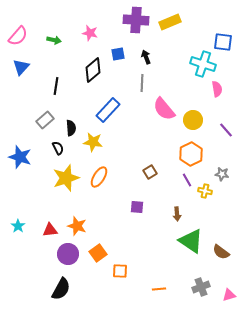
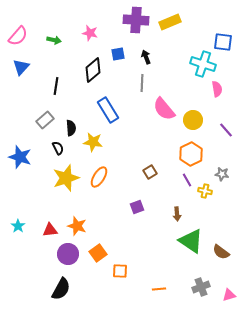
blue rectangle at (108, 110): rotated 75 degrees counterclockwise
purple square at (137, 207): rotated 24 degrees counterclockwise
